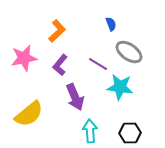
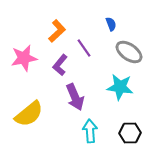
purple line: moved 14 px left, 16 px up; rotated 24 degrees clockwise
